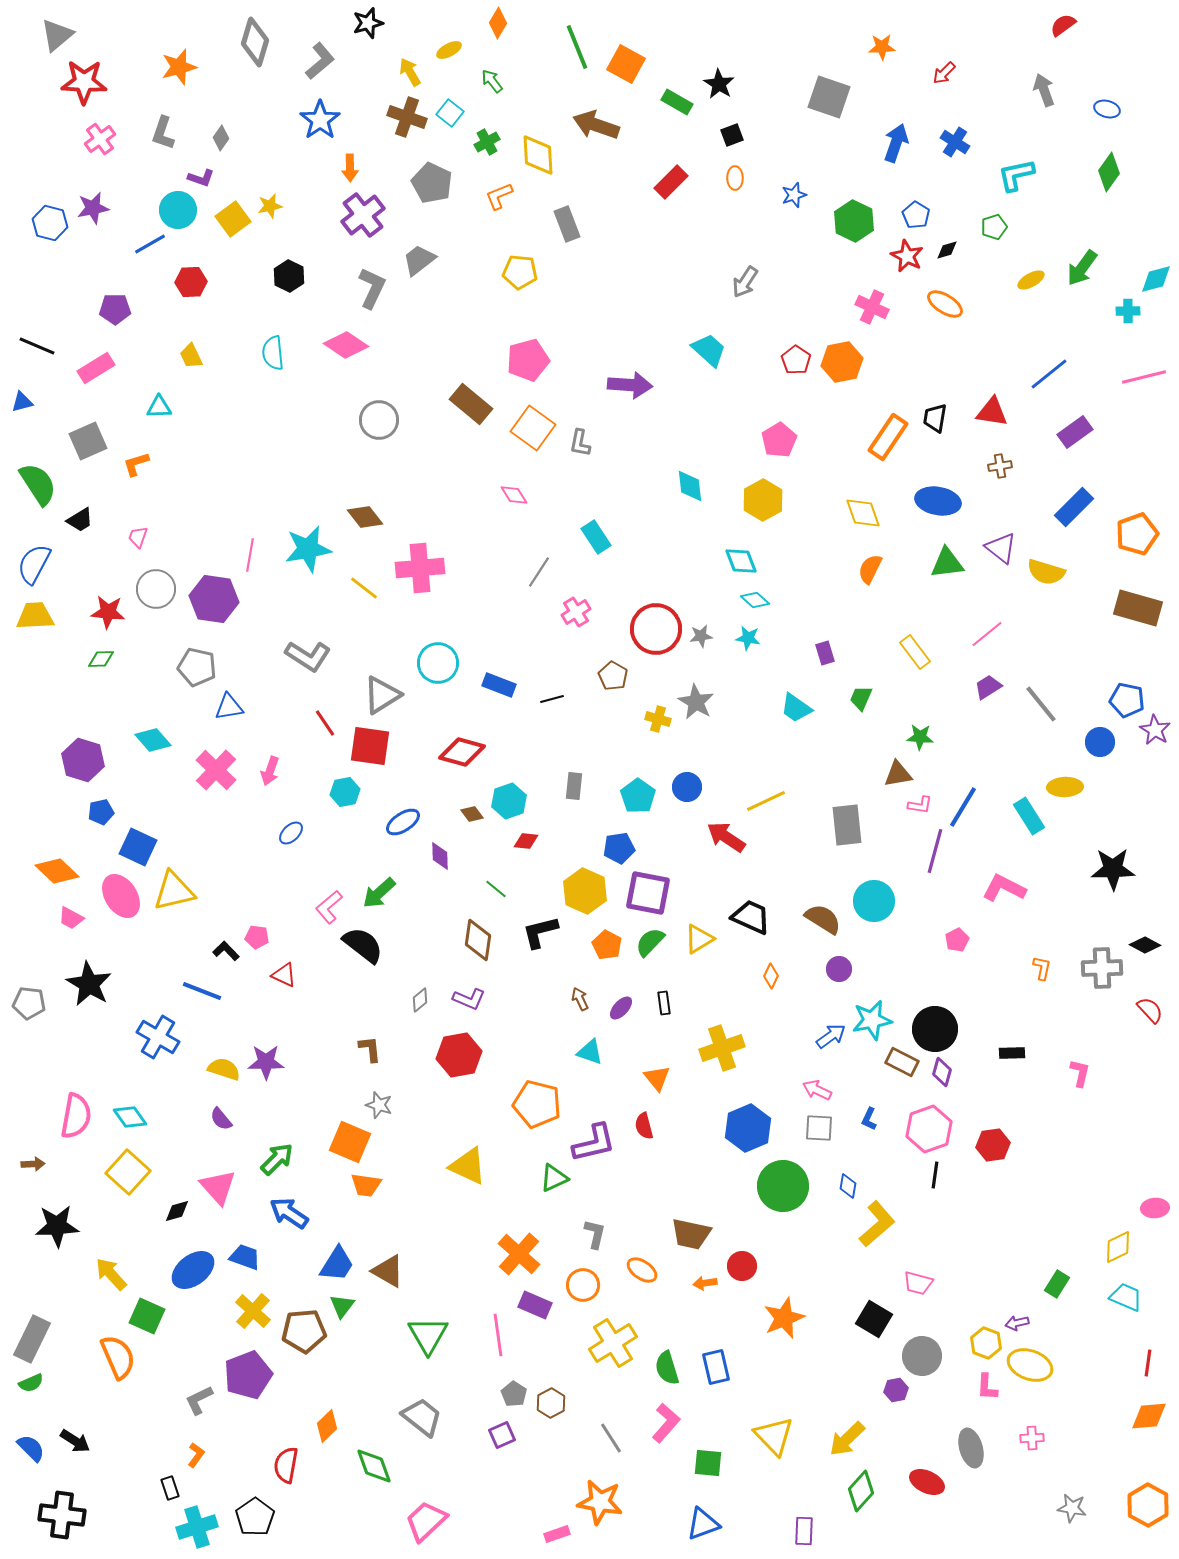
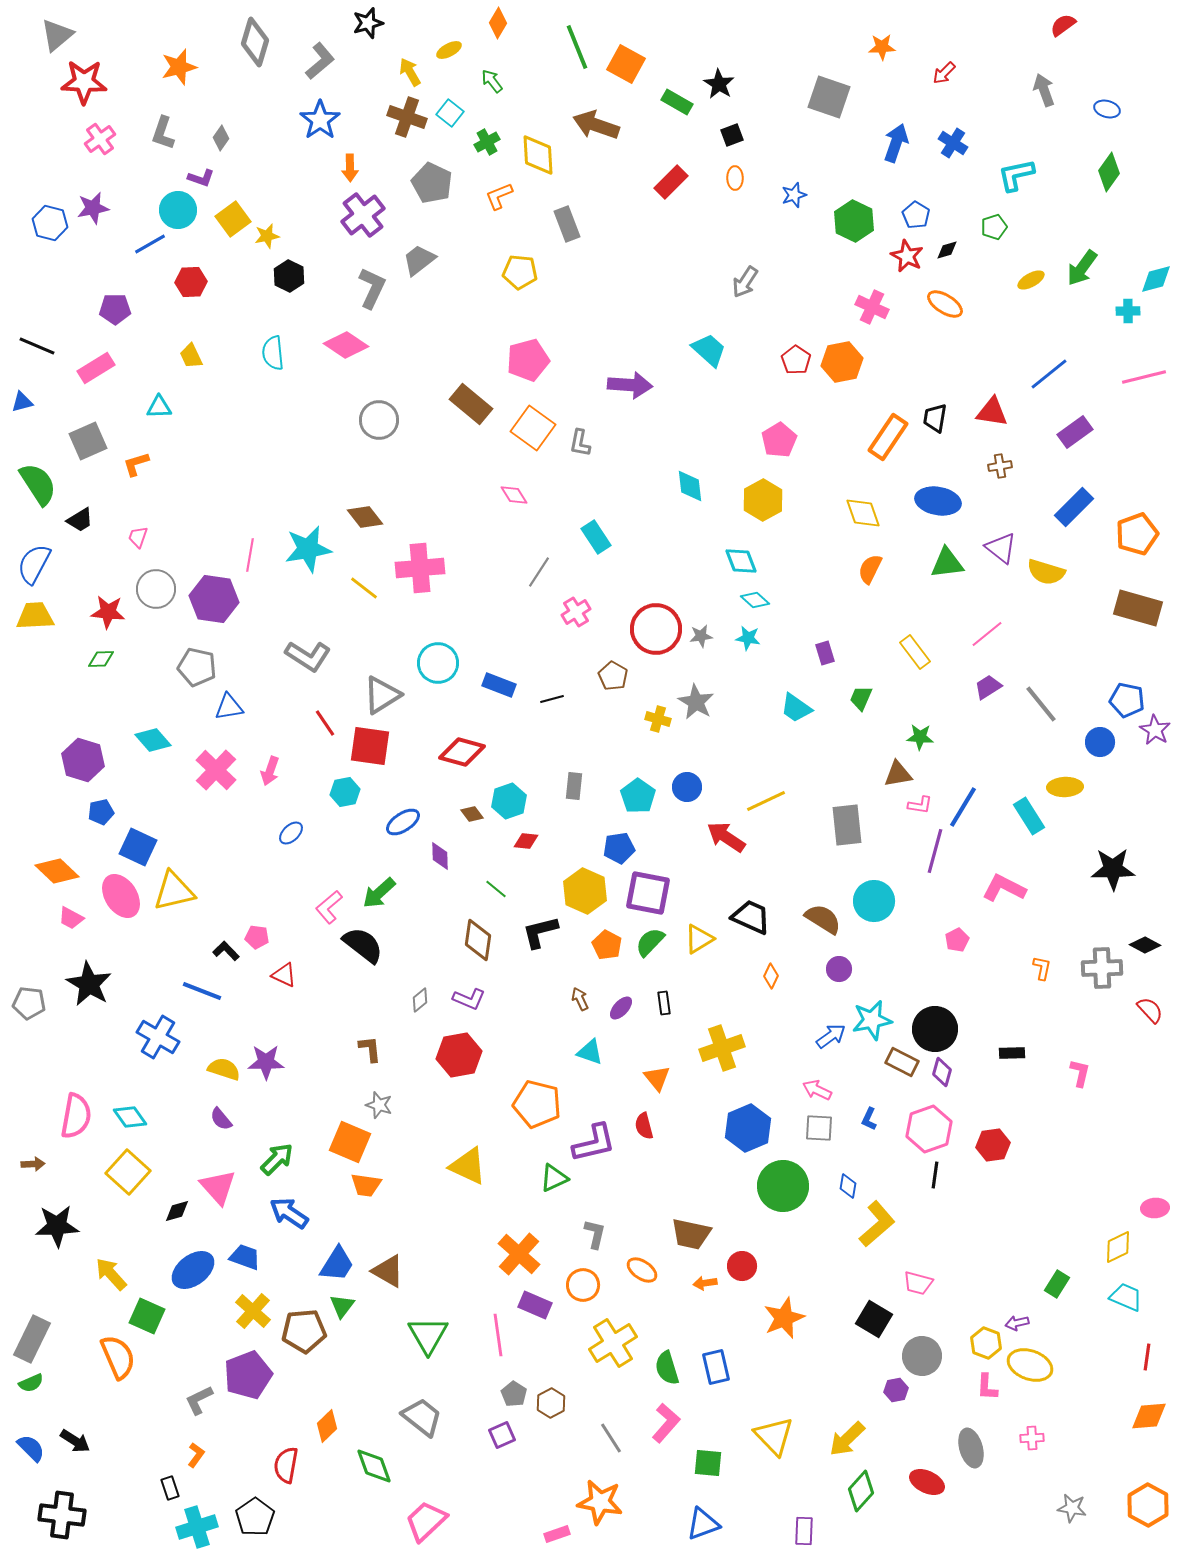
blue cross at (955, 142): moved 2 px left, 1 px down
yellow star at (270, 206): moved 3 px left, 30 px down
red line at (1148, 1363): moved 1 px left, 6 px up
